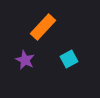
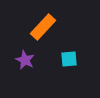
cyan square: rotated 24 degrees clockwise
